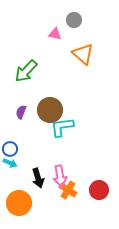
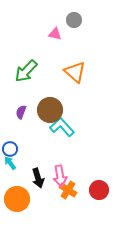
orange triangle: moved 8 px left, 18 px down
cyan L-shape: rotated 55 degrees clockwise
cyan arrow: rotated 152 degrees counterclockwise
orange circle: moved 2 px left, 4 px up
